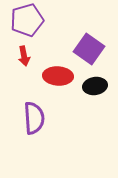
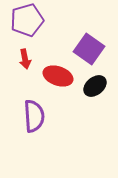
red arrow: moved 1 px right, 3 px down
red ellipse: rotated 16 degrees clockwise
black ellipse: rotated 30 degrees counterclockwise
purple semicircle: moved 2 px up
